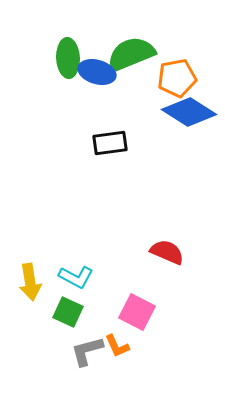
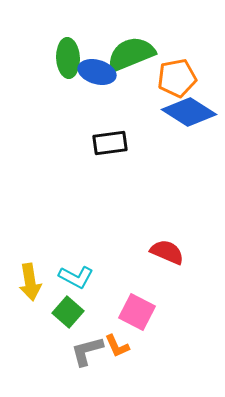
green square: rotated 16 degrees clockwise
